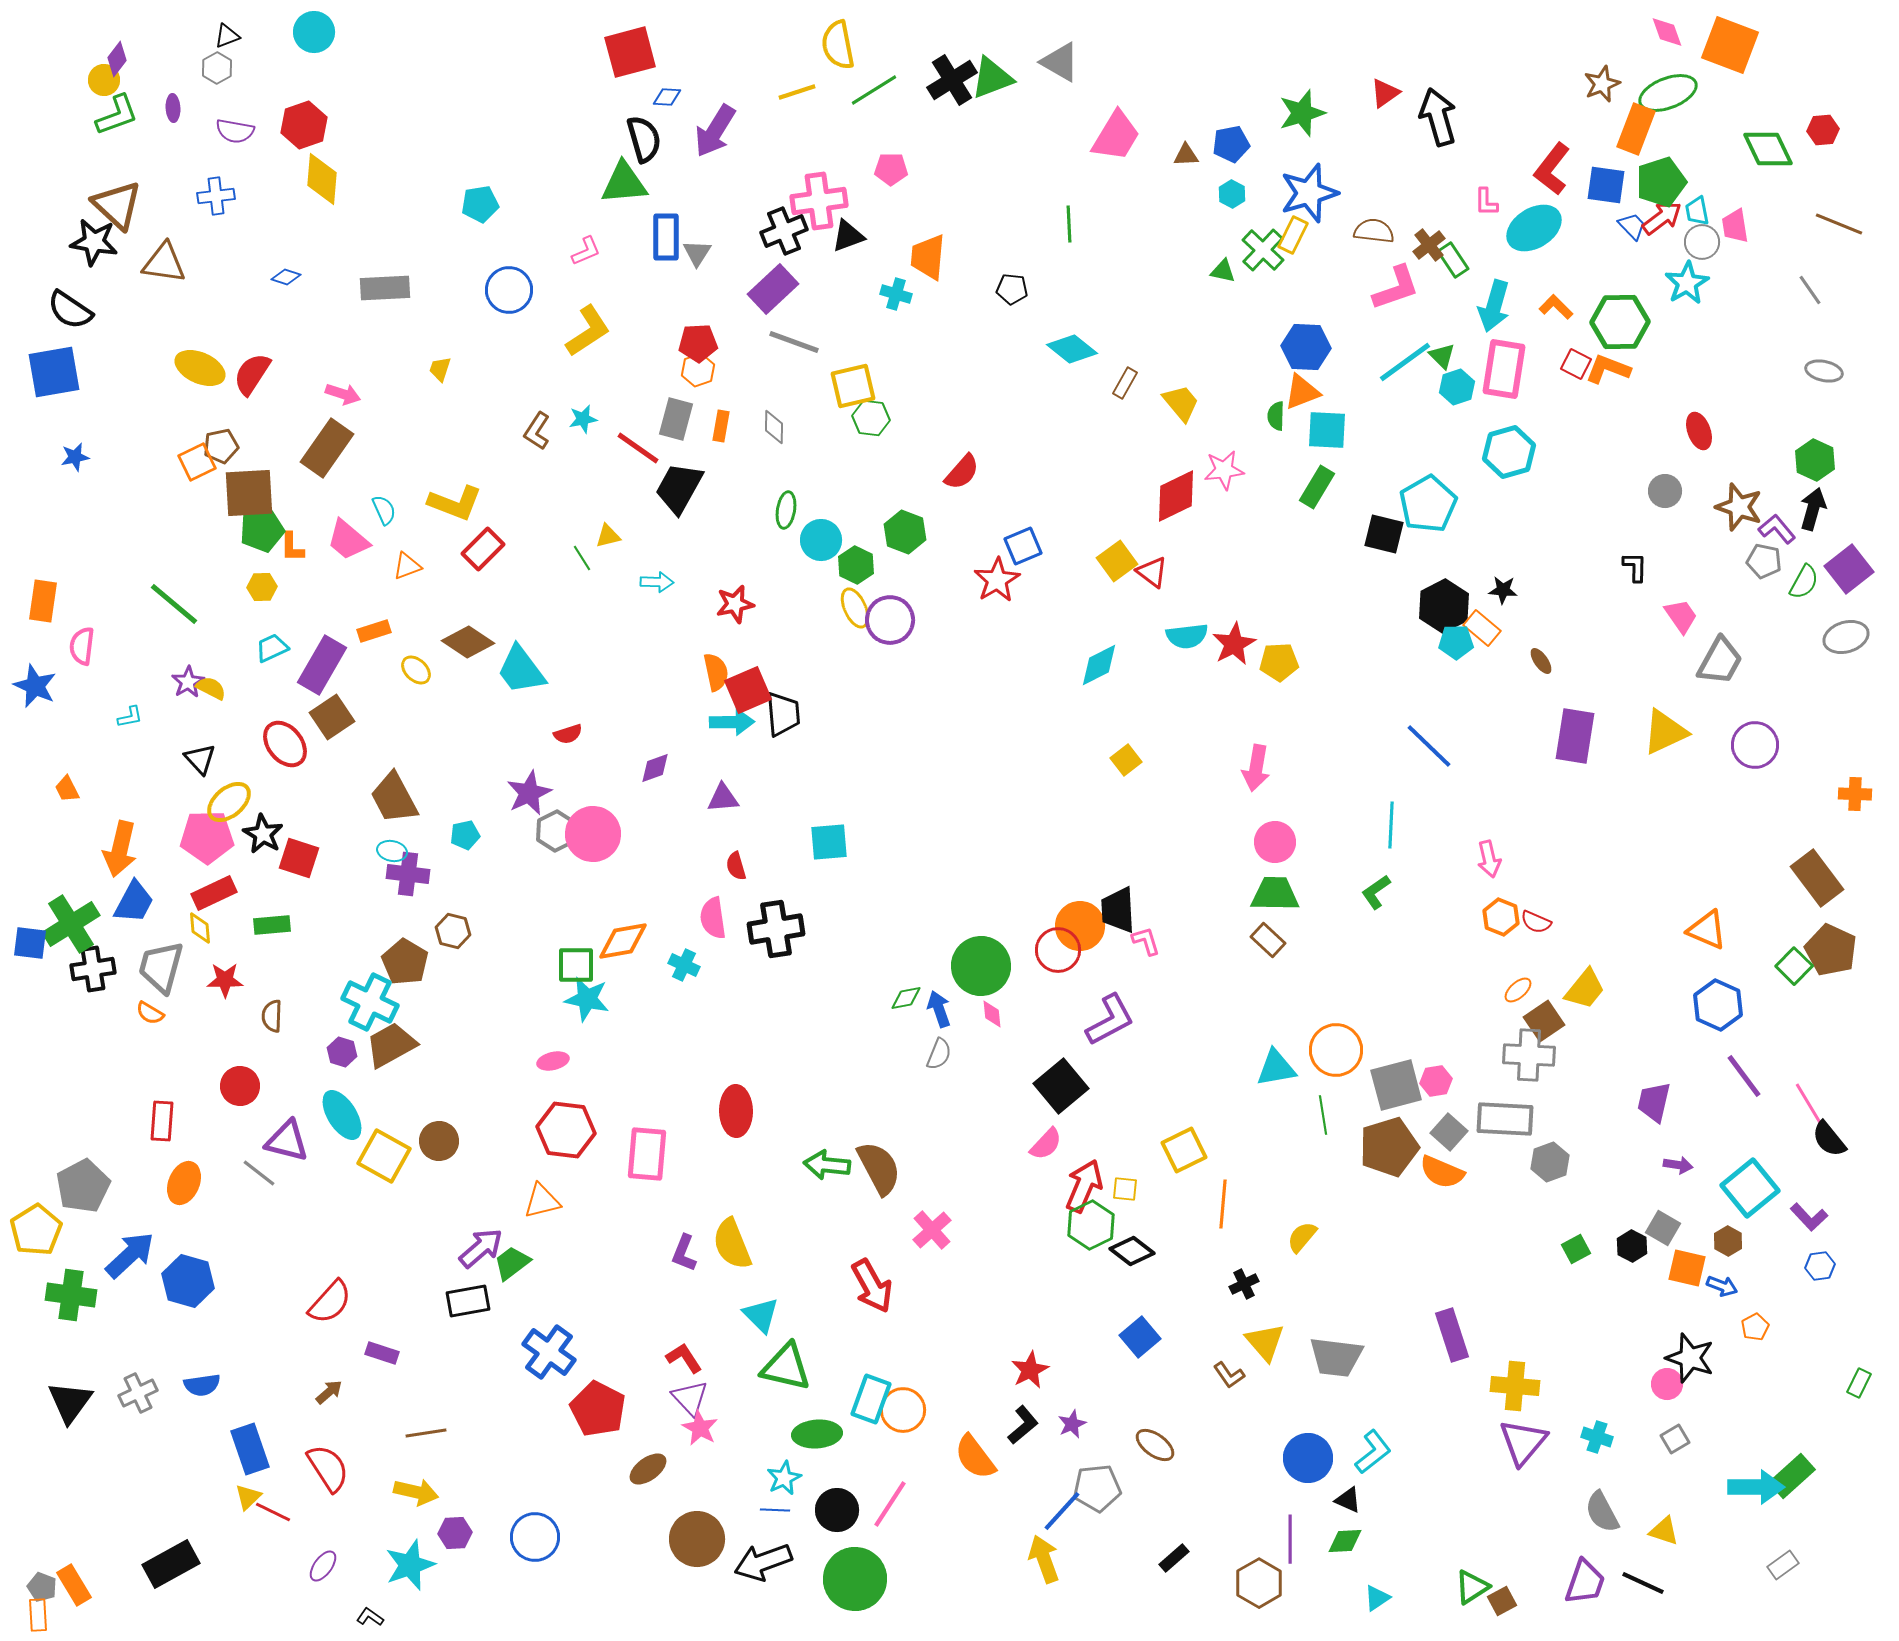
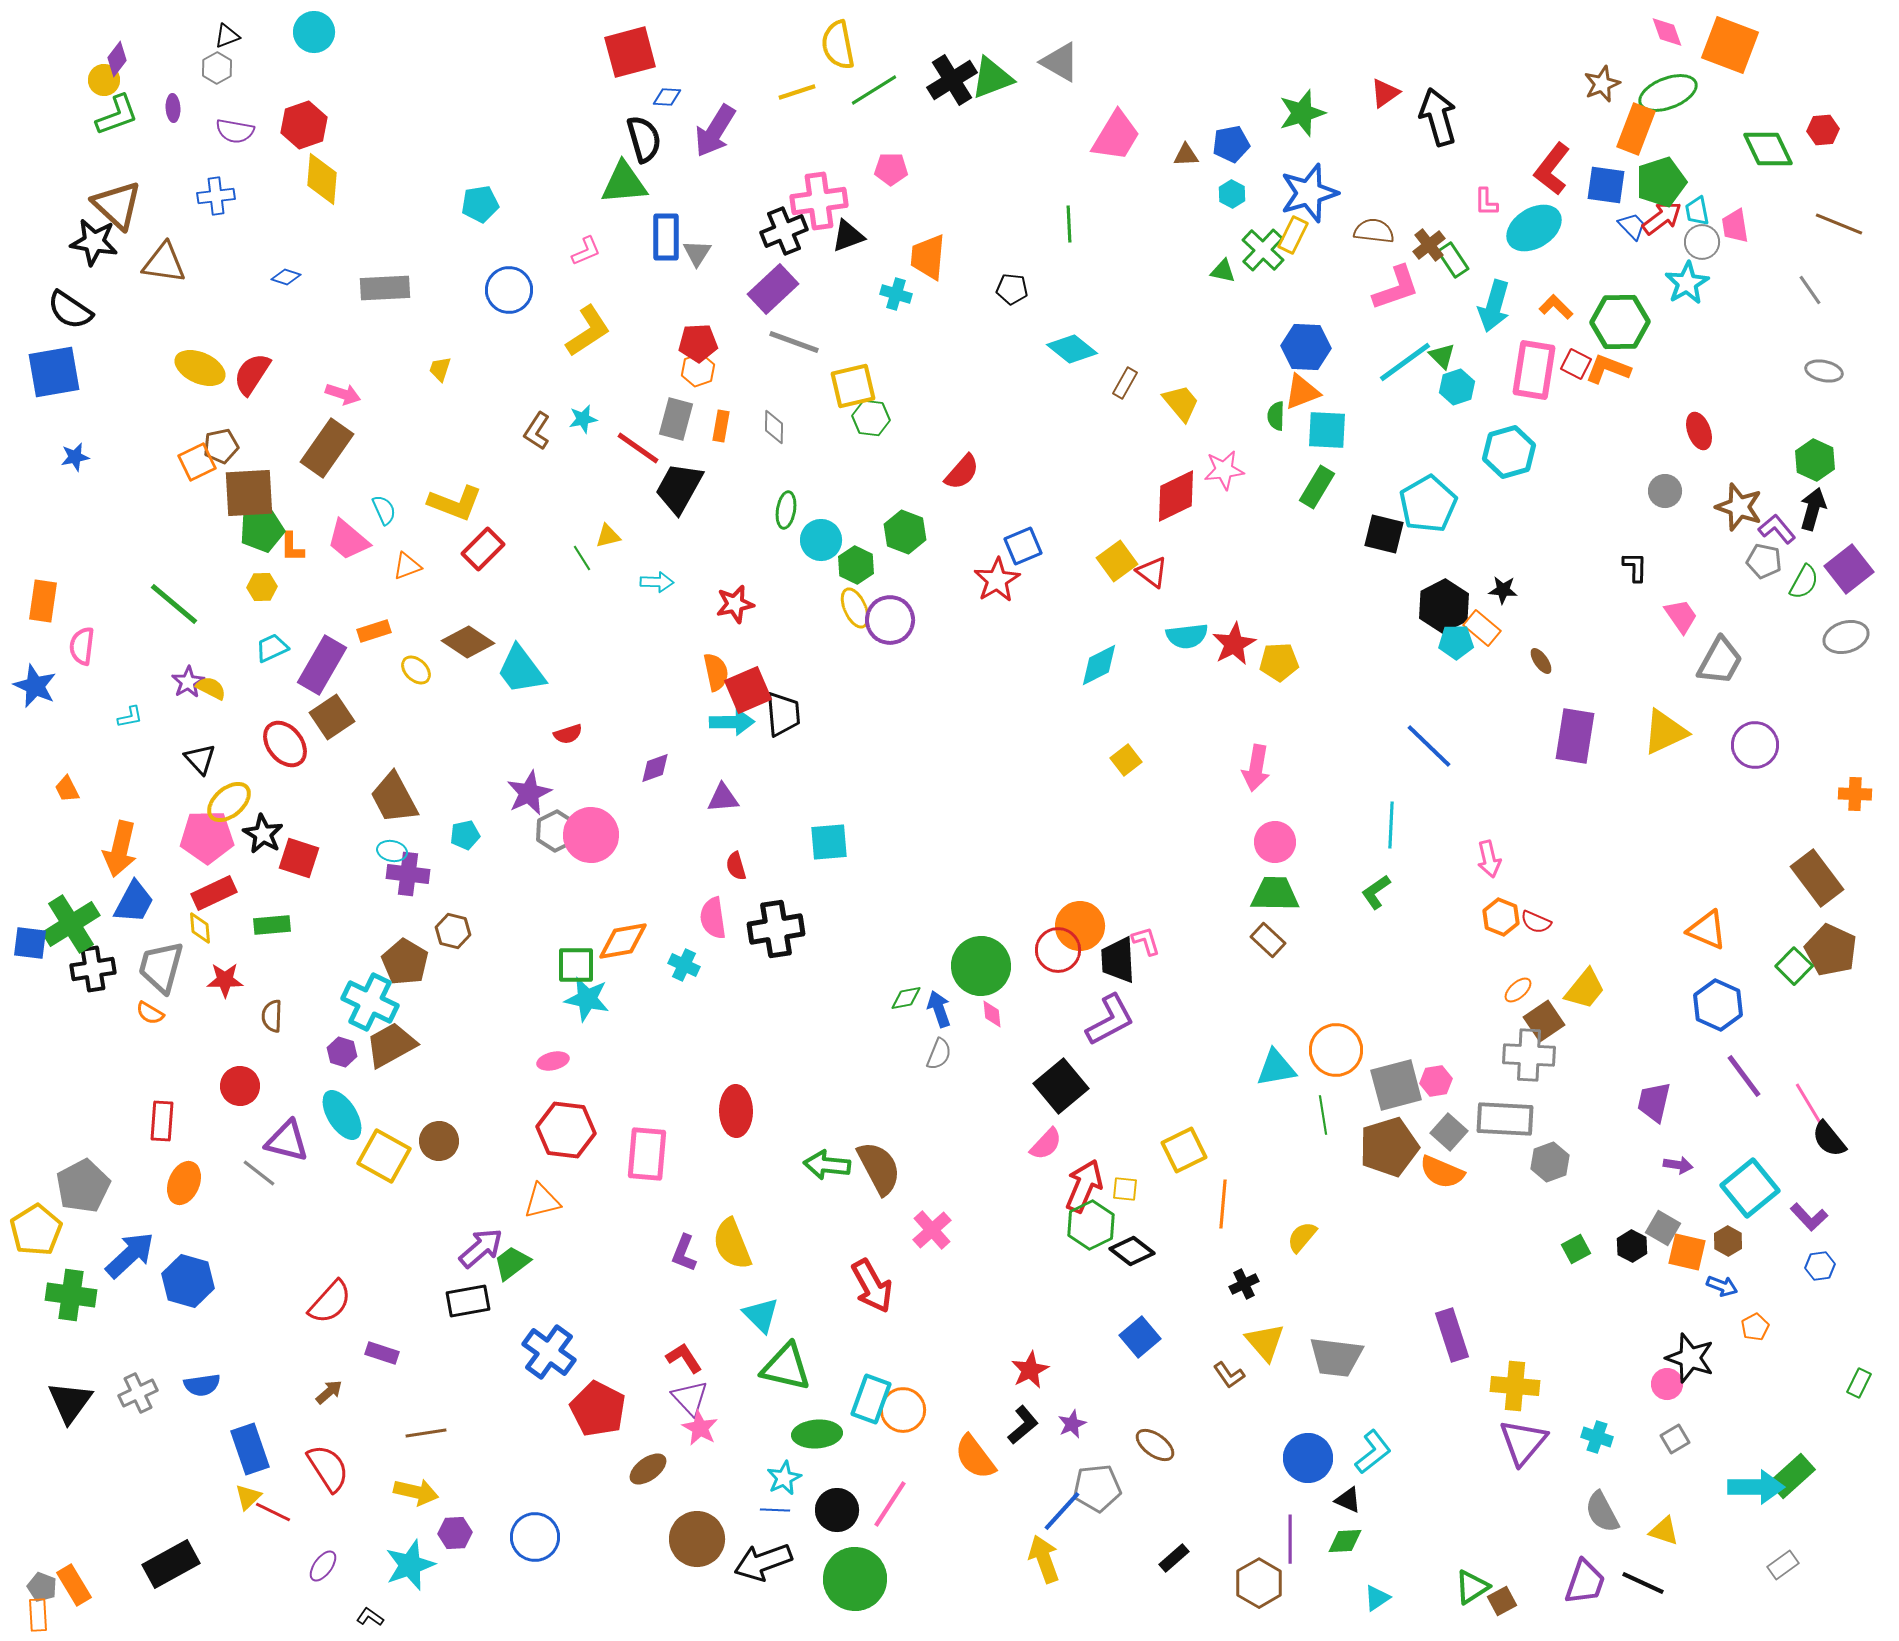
pink rectangle at (1504, 369): moved 30 px right, 1 px down
pink circle at (593, 834): moved 2 px left, 1 px down
black trapezoid at (1118, 910): moved 50 px down
orange square at (1687, 1268): moved 16 px up
